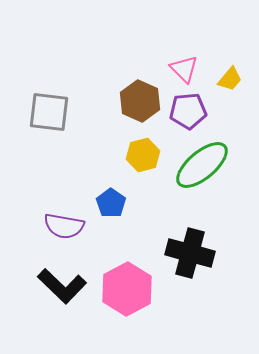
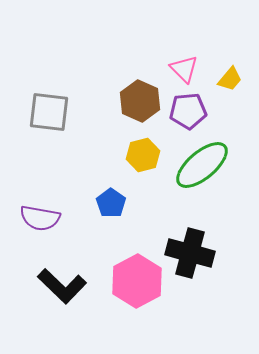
purple semicircle: moved 24 px left, 8 px up
pink hexagon: moved 10 px right, 8 px up
